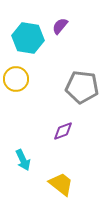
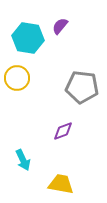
yellow circle: moved 1 px right, 1 px up
yellow trapezoid: rotated 28 degrees counterclockwise
